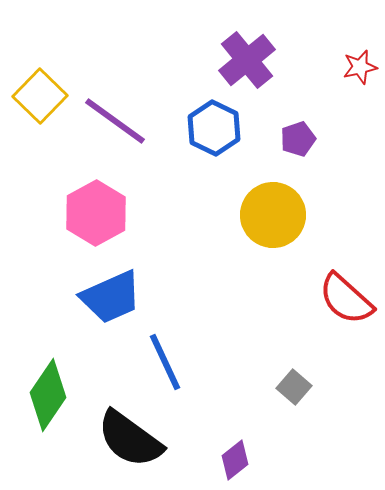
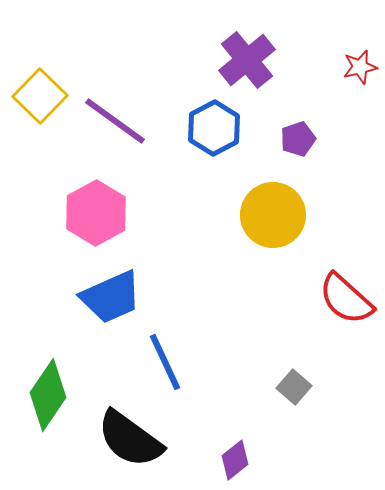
blue hexagon: rotated 6 degrees clockwise
